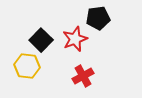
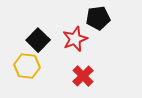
black square: moved 3 px left
red cross: rotated 15 degrees counterclockwise
